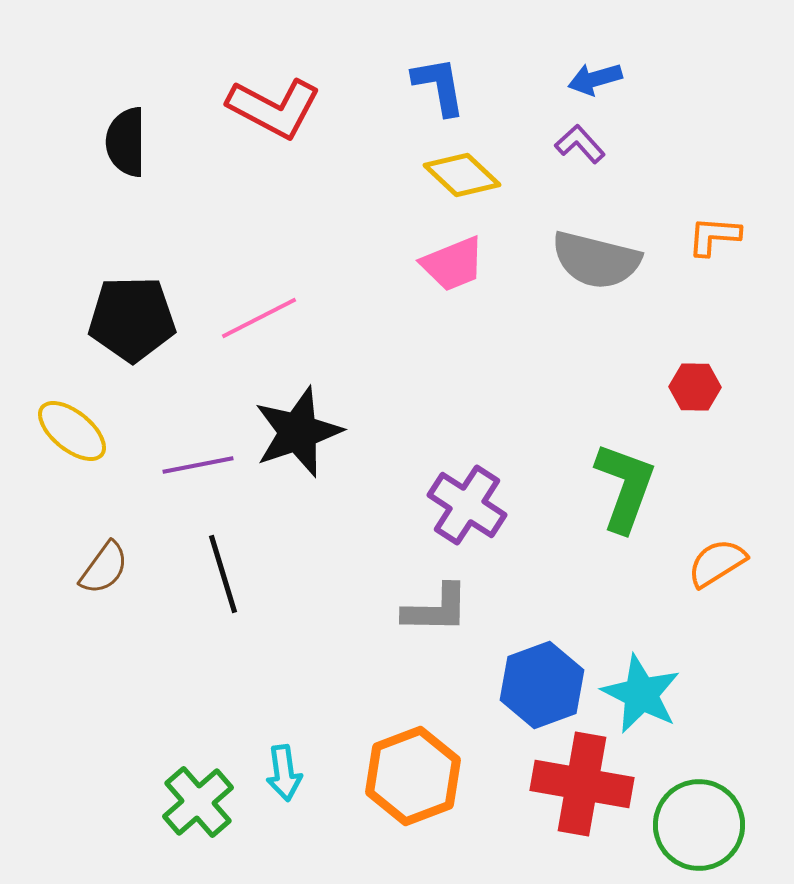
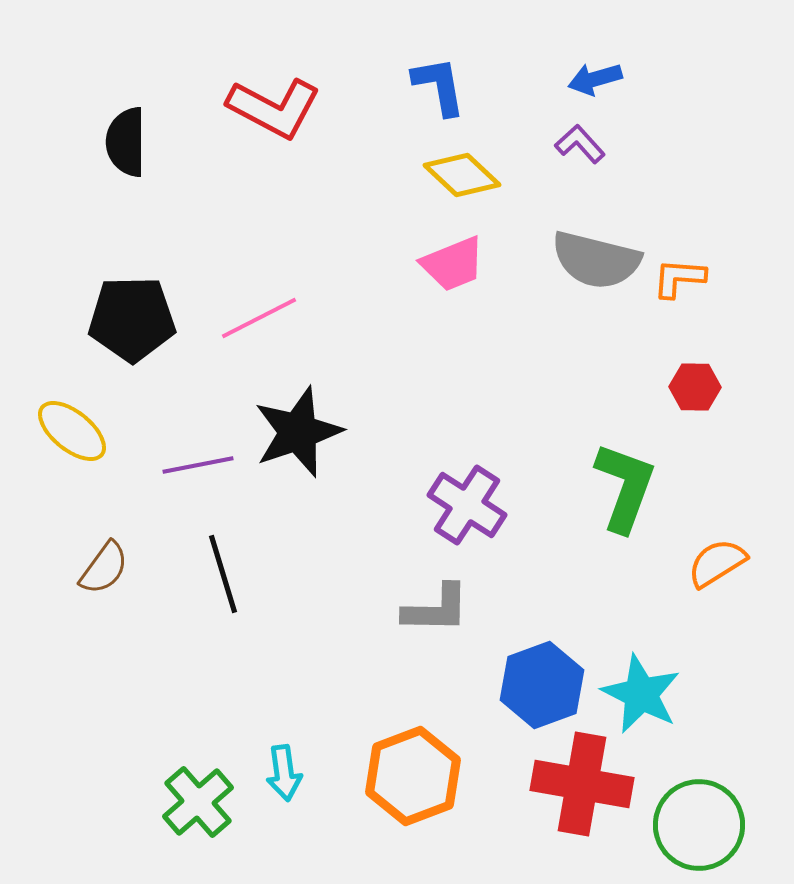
orange L-shape: moved 35 px left, 42 px down
